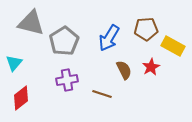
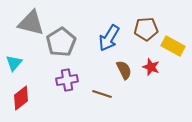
gray pentagon: moved 3 px left, 1 px down
red star: rotated 24 degrees counterclockwise
